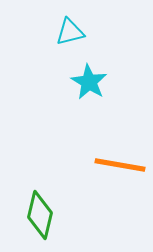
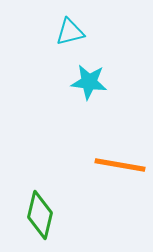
cyan star: rotated 24 degrees counterclockwise
